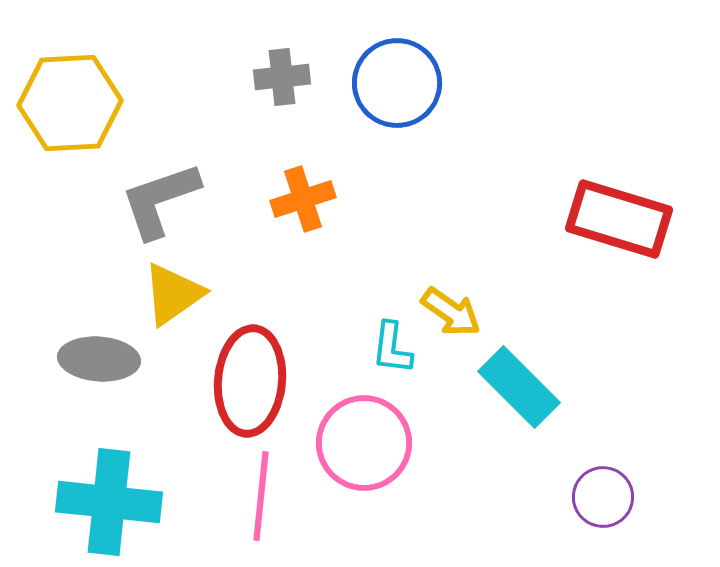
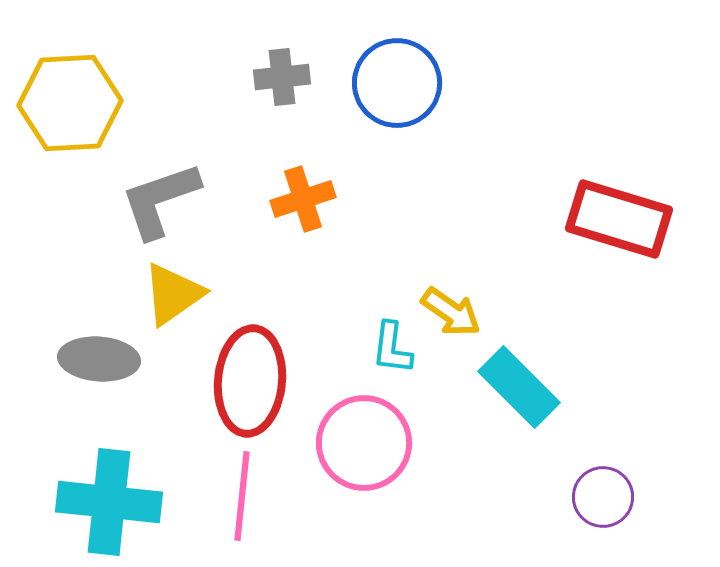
pink line: moved 19 px left
